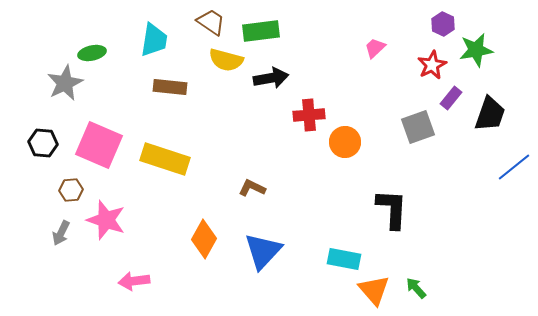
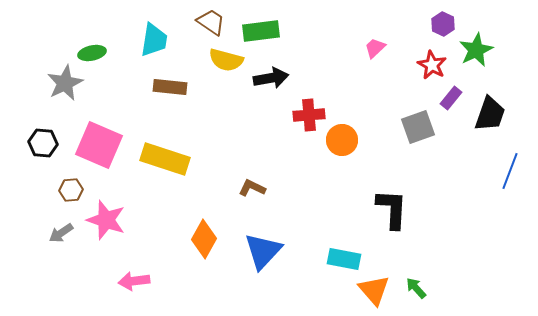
green star: rotated 16 degrees counterclockwise
red star: rotated 16 degrees counterclockwise
orange circle: moved 3 px left, 2 px up
blue line: moved 4 px left, 4 px down; rotated 30 degrees counterclockwise
gray arrow: rotated 30 degrees clockwise
